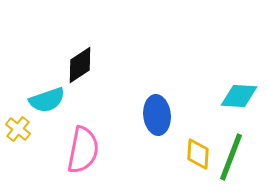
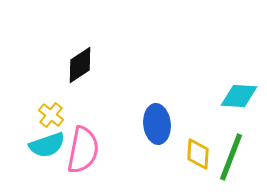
cyan semicircle: moved 45 px down
blue ellipse: moved 9 px down
yellow cross: moved 33 px right, 14 px up
